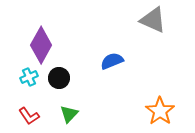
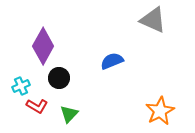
purple diamond: moved 2 px right, 1 px down
cyan cross: moved 8 px left, 9 px down
orange star: rotated 8 degrees clockwise
red L-shape: moved 8 px right, 10 px up; rotated 25 degrees counterclockwise
